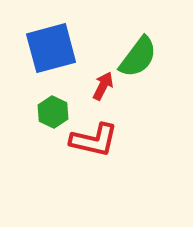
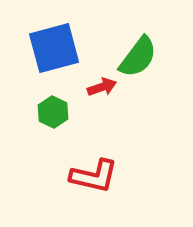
blue square: moved 3 px right
red arrow: moved 1 px left, 1 px down; rotated 44 degrees clockwise
red L-shape: moved 36 px down
